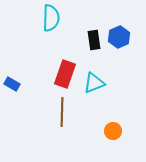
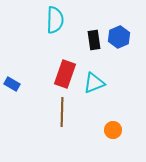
cyan semicircle: moved 4 px right, 2 px down
orange circle: moved 1 px up
